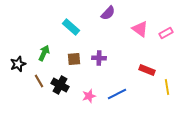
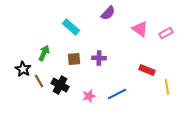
black star: moved 5 px right, 5 px down; rotated 21 degrees counterclockwise
